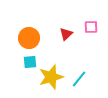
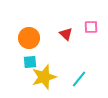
red triangle: rotated 32 degrees counterclockwise
yellow star: moved 7 px left
